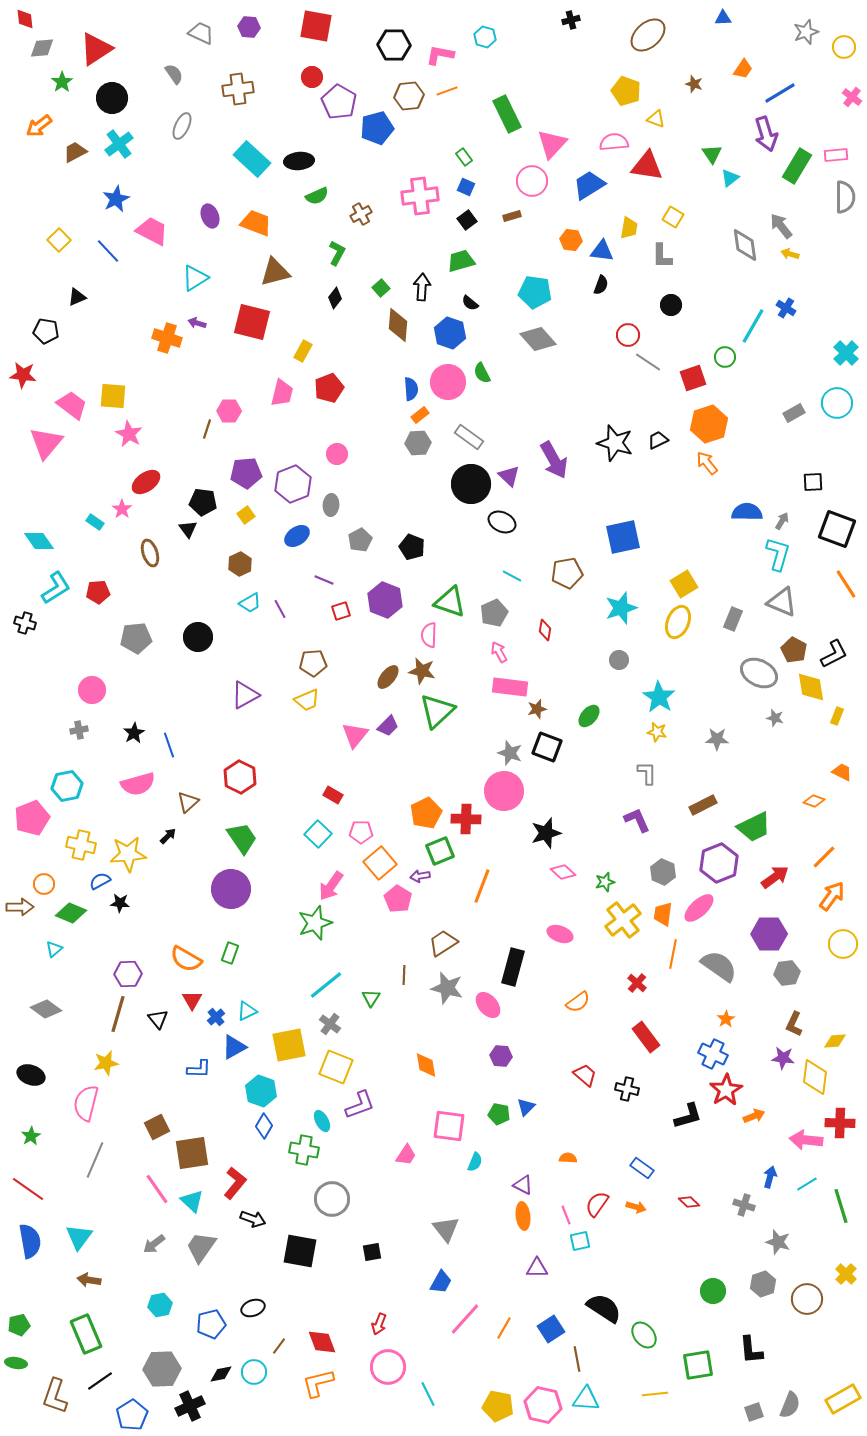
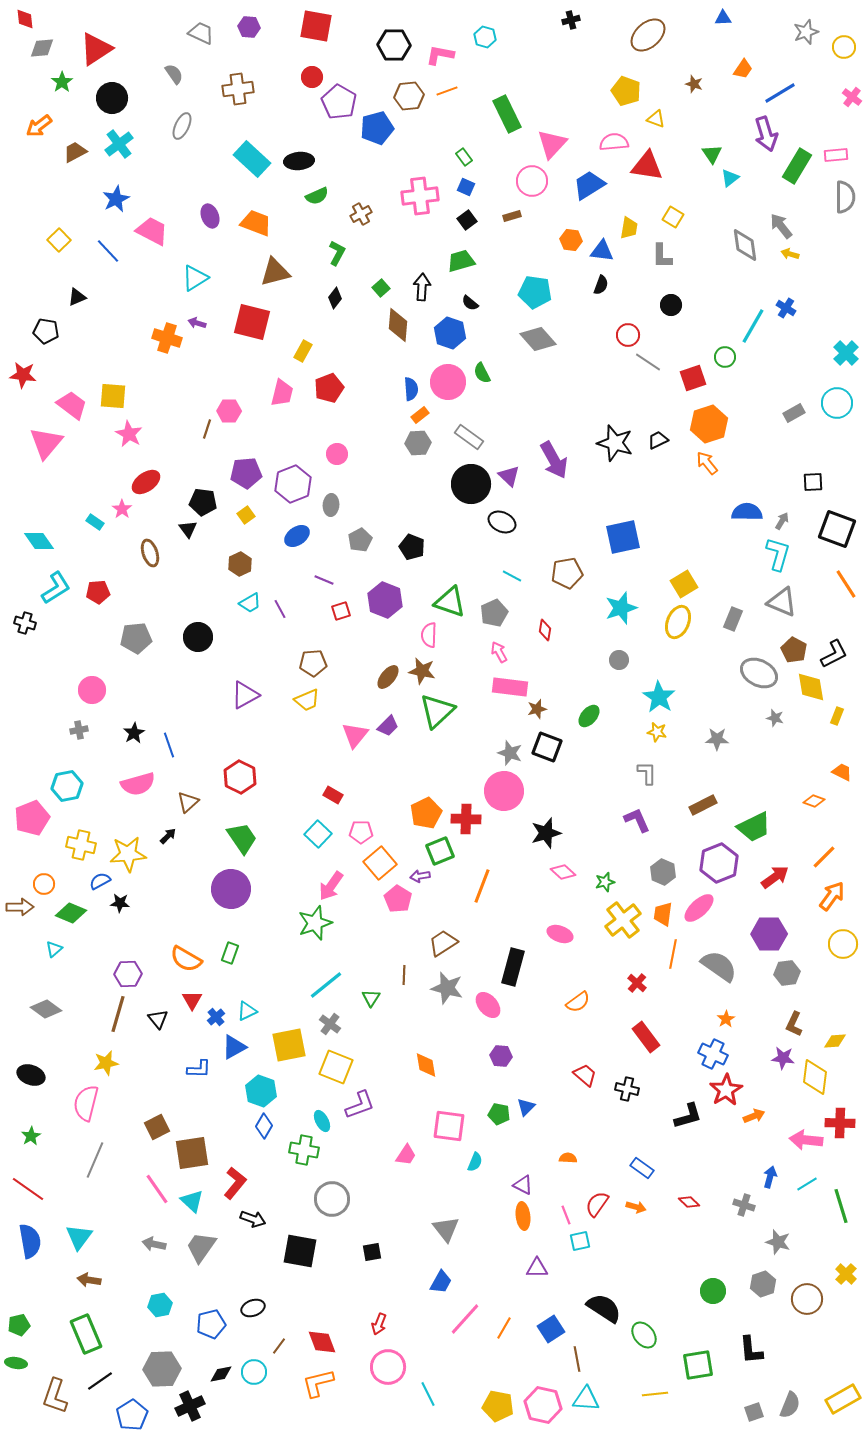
gray arrow at (154, 1244): rotated 50 degrees clockwise
